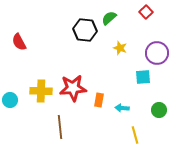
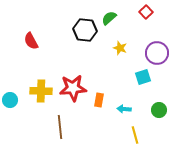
red semicircle: moved 12 px right, 1 px up
cyan square: rotated 14 degrees counterclockwise
cyan arrow: moved 2 px right, 1 px down
